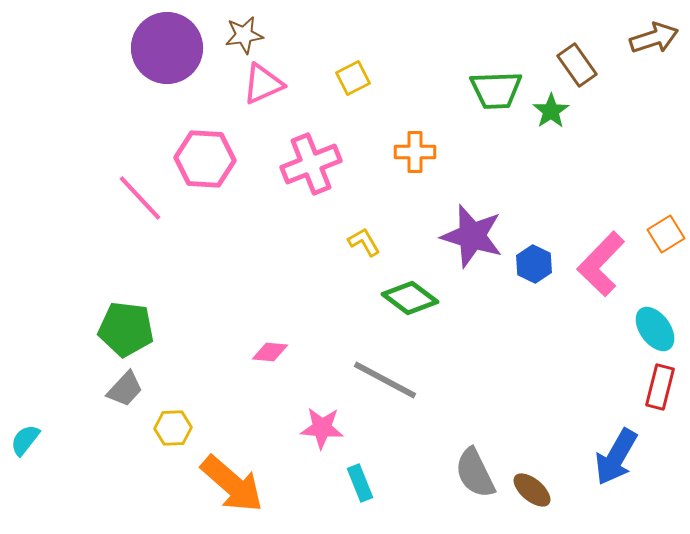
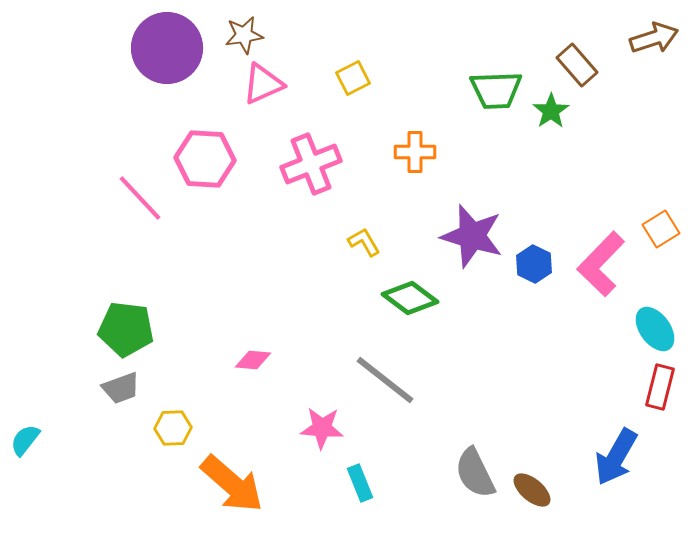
brown rectangle: rotated 6 degrees counterclockwise
orange square: moved 5 px left, 5 px up
pink diamond: moved 17 px left, 8 px down
gray line: rotated 10 degrees clockwise
gray trapezoid: moved 4 px left, 1 px up; rotated 27 degrees clockwise
